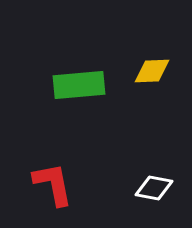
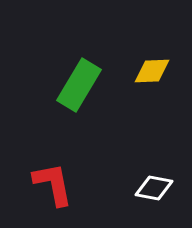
green rectangle: rotated 54 degrees counterclockwise
